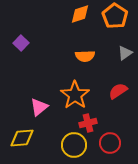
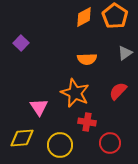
orange diamond: moved 4 px right, 3 px down; rotated 10 degrees counterclockwise
orange semicircle: moved 2 px right, 3 px down
red semicircle: rotated 12 degrees counterclockwise
orange star: moved 2 px up; rotated 12 degrees counterclockwise
pink triangle: rotated 24 degrees counterclockwise
red cross: moved 1 px left, 1 px up; rotated 24 degrees clockwise
yellow circle: moved 14 px left
